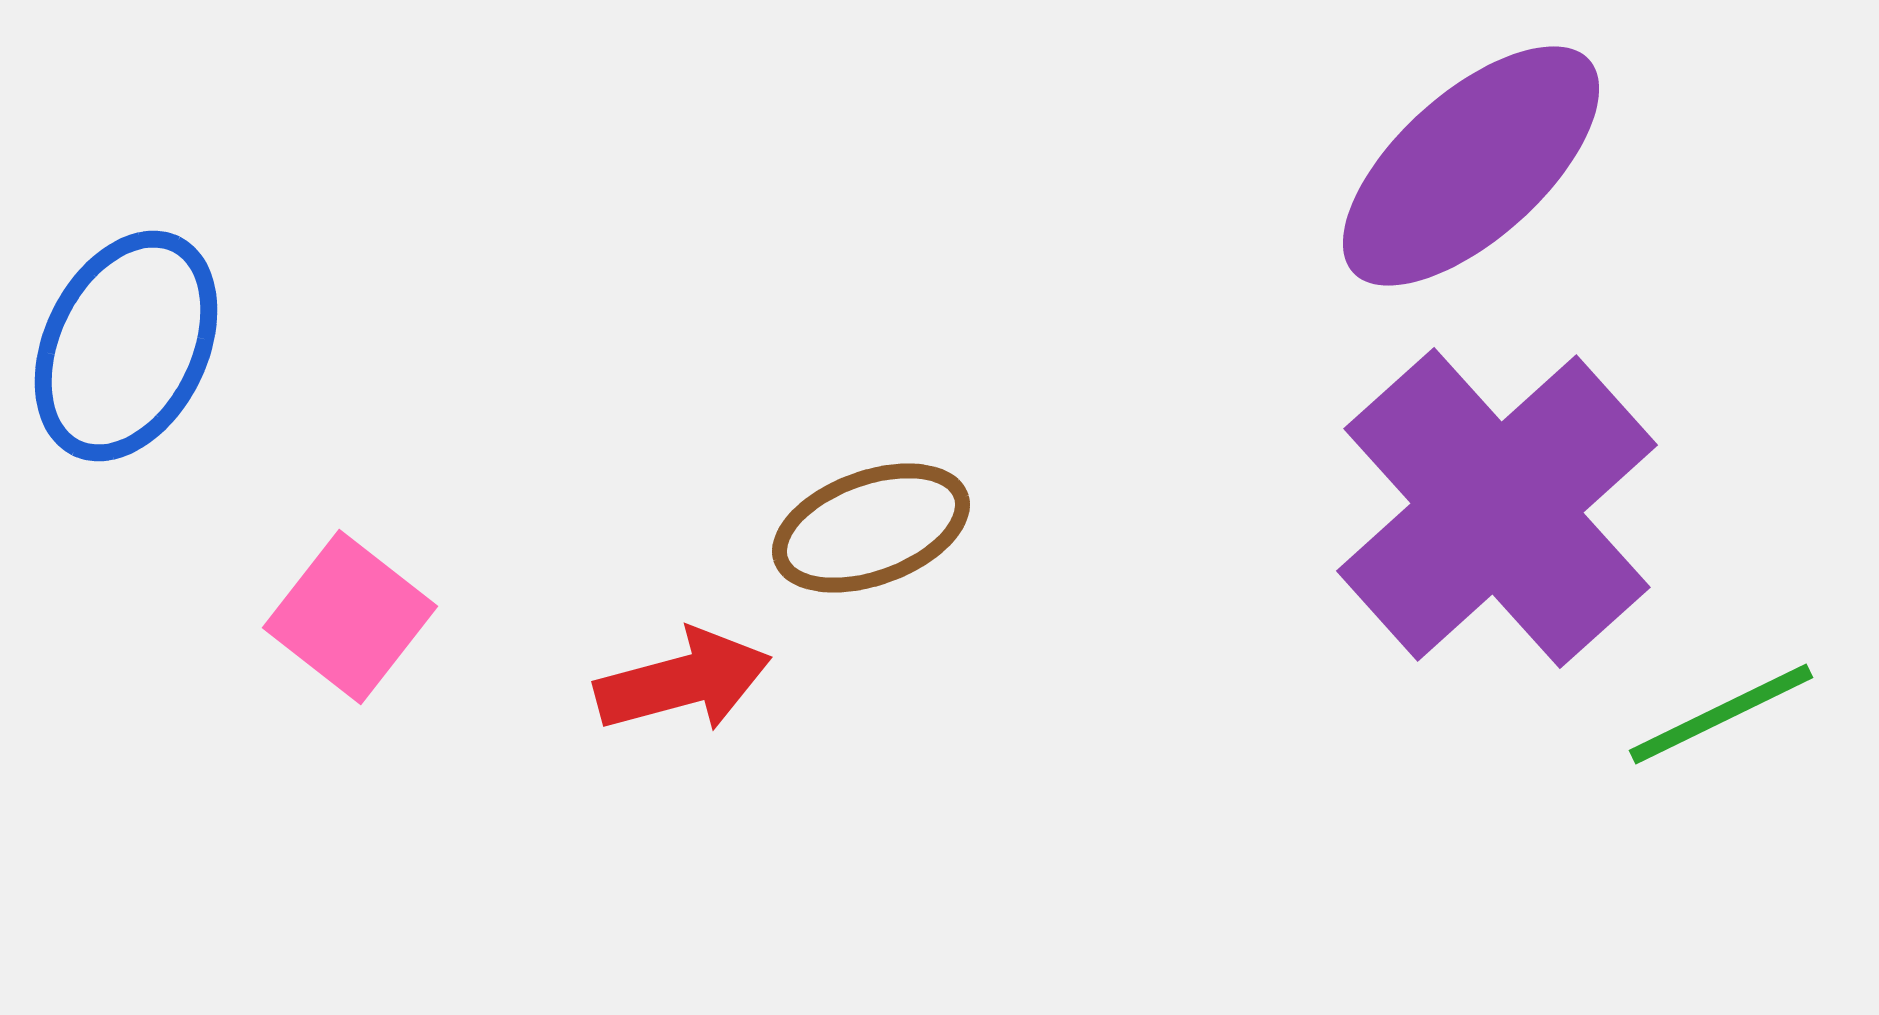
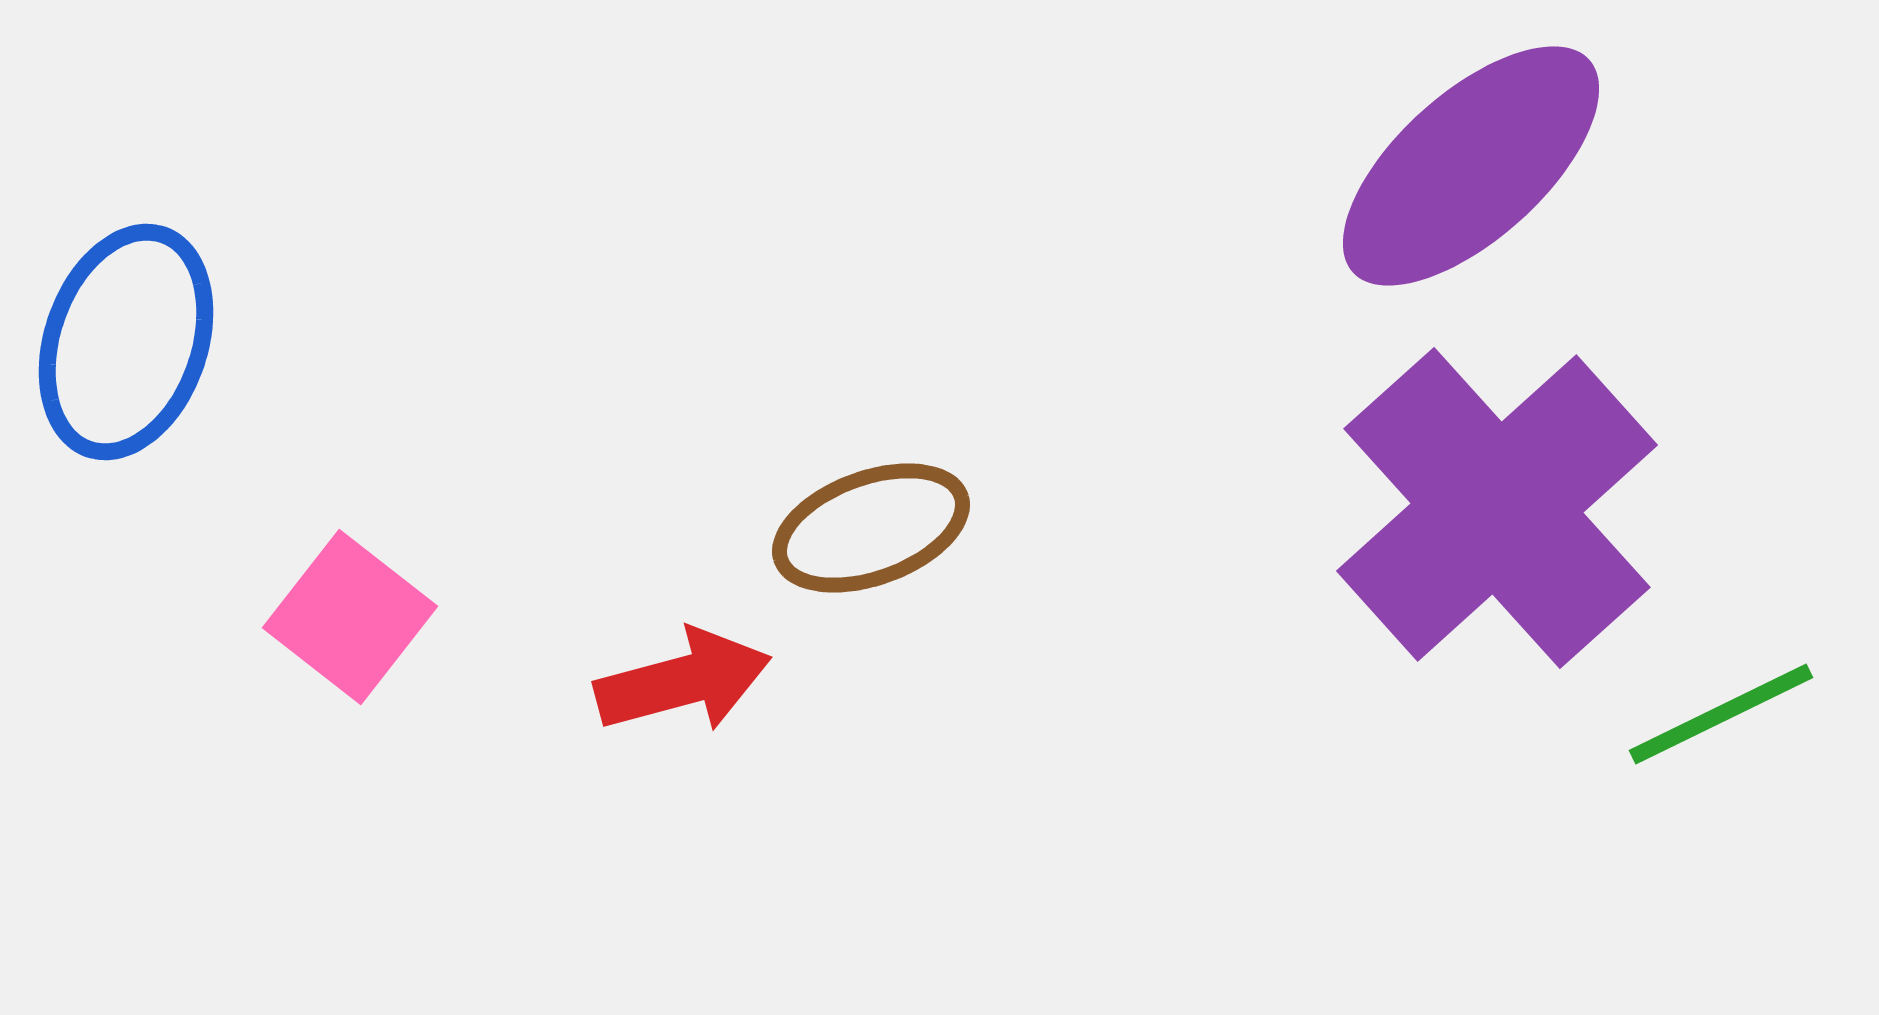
blue ellipse: moved 4 px up; rotated 7 degrees counterclockwise
